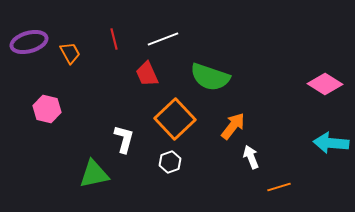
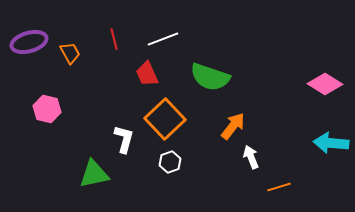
orange square: moved 10 px left
